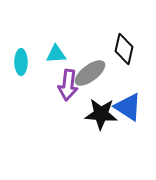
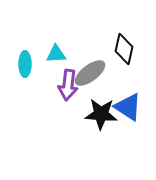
cyan ellipse: moved 4 px right, 2 px down
